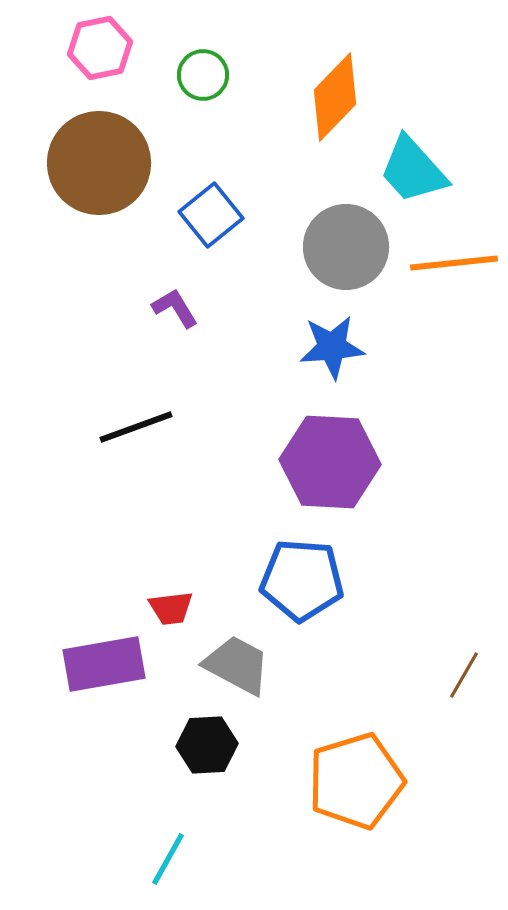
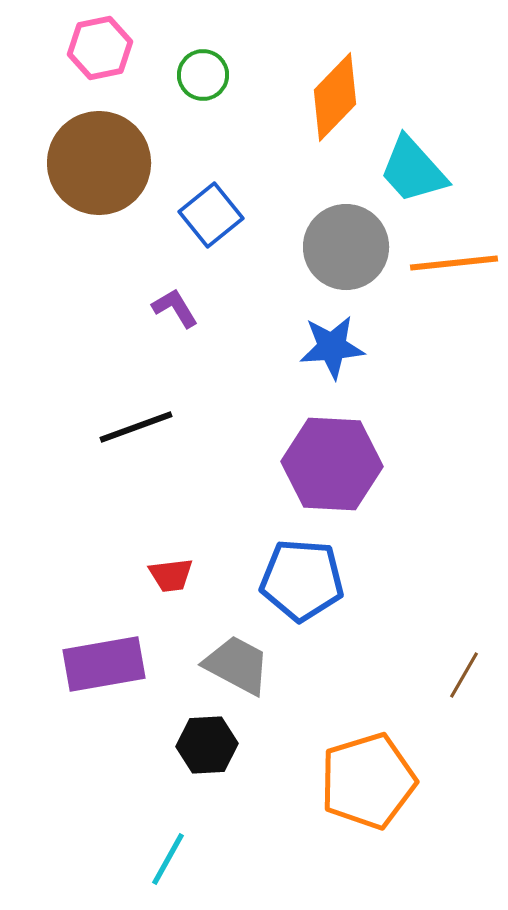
purple hexagon: moved 2 px right, 2 px down
red trapezoid: moved 33 px up
orange pentagon: moved 12 px right
